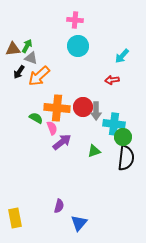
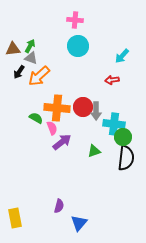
green arrow: moved 3 px right
